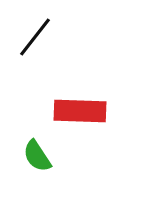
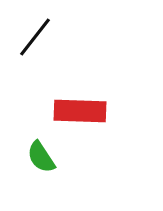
green semicircle: moved 4 px right, 1 px down
